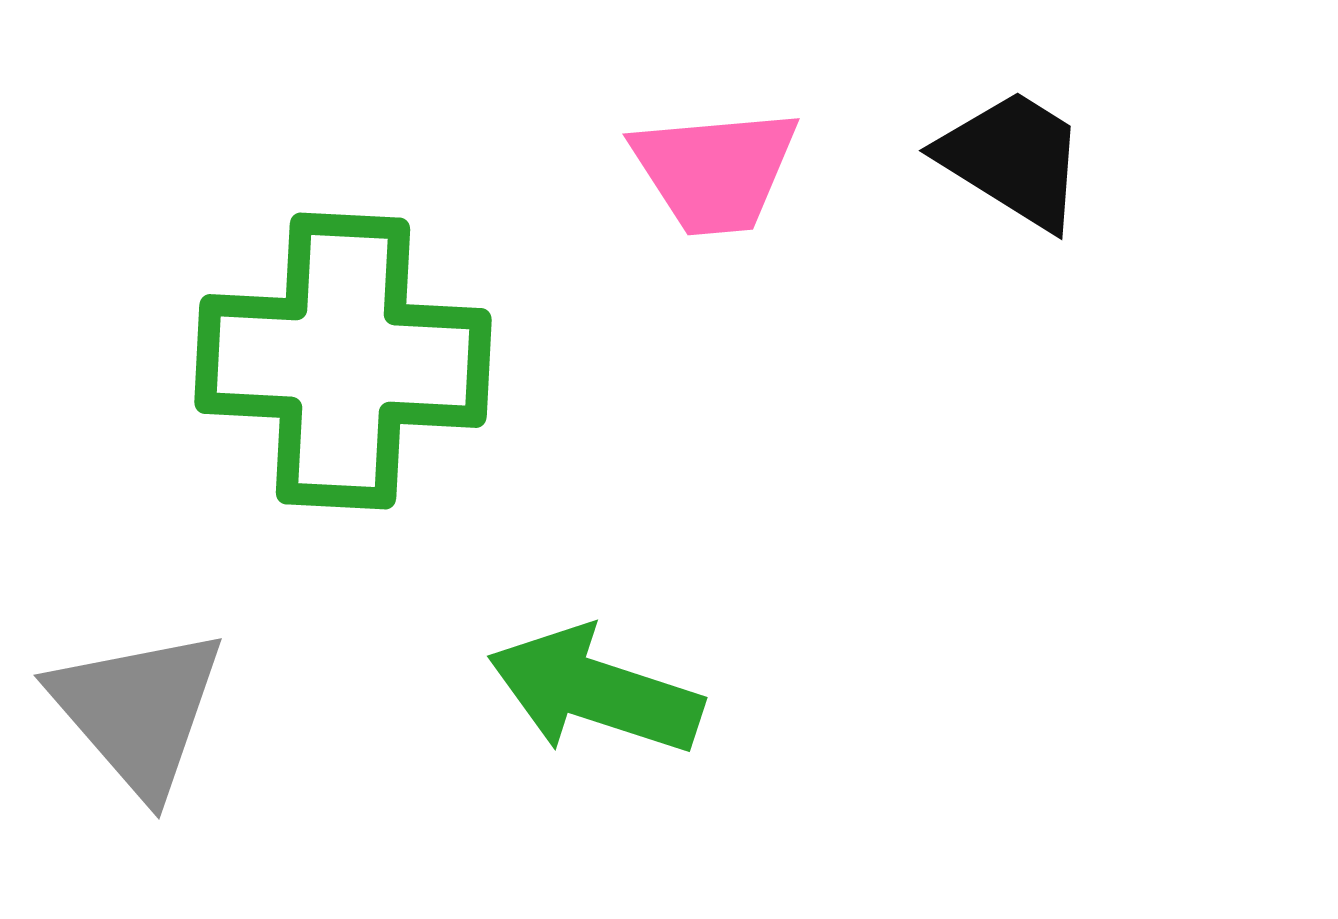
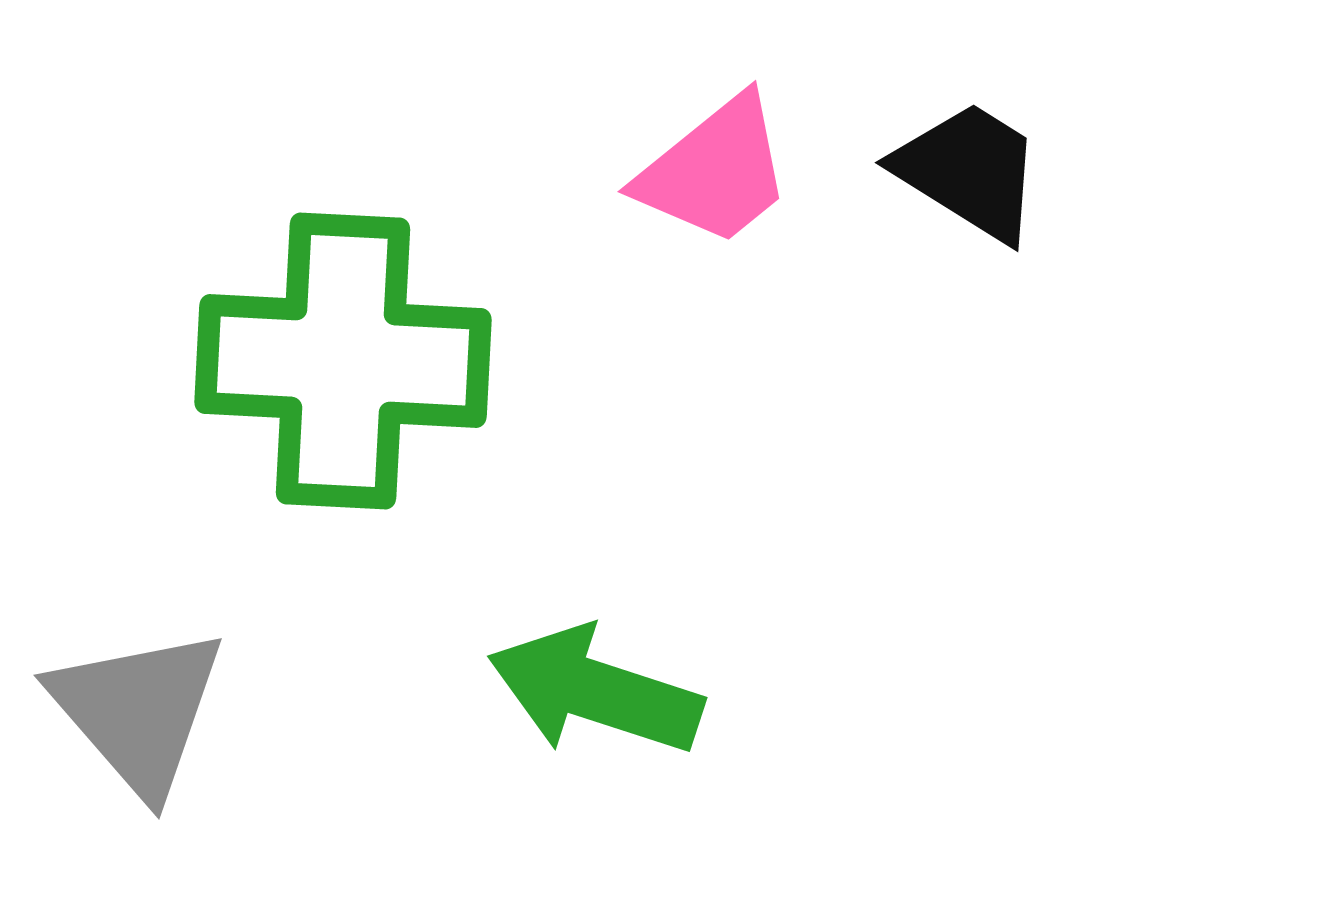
black trapezoid: moved 44 px left, 12 px down
pink trapezoid: rotated 34 degrees counterclockwise
